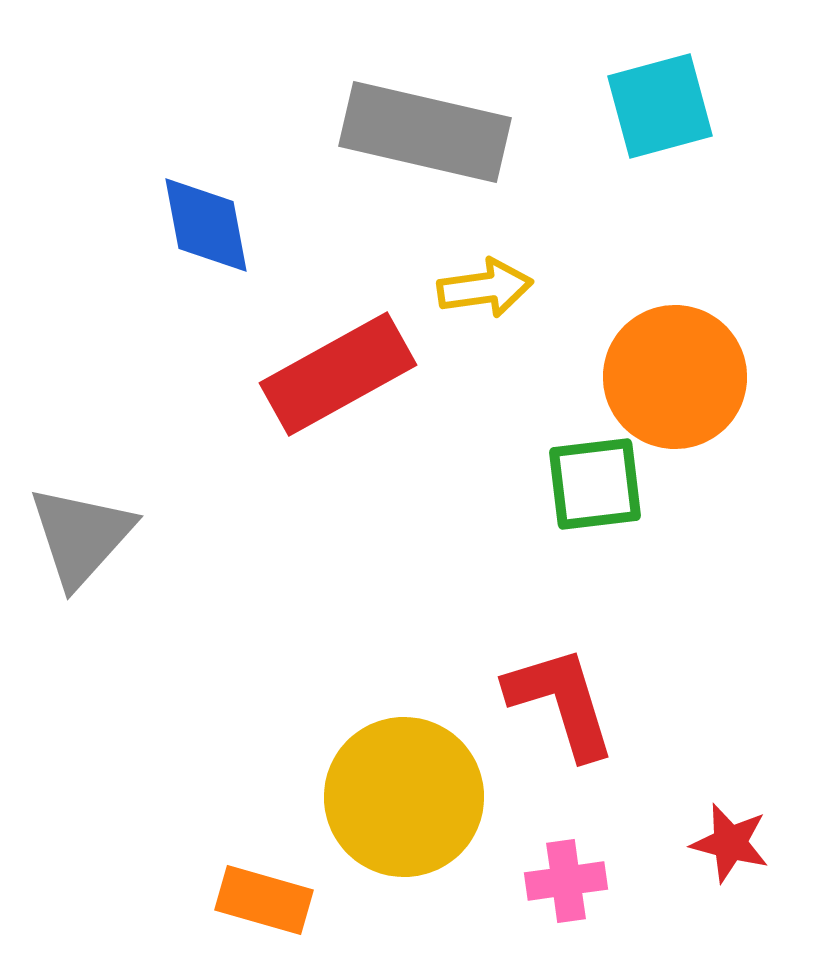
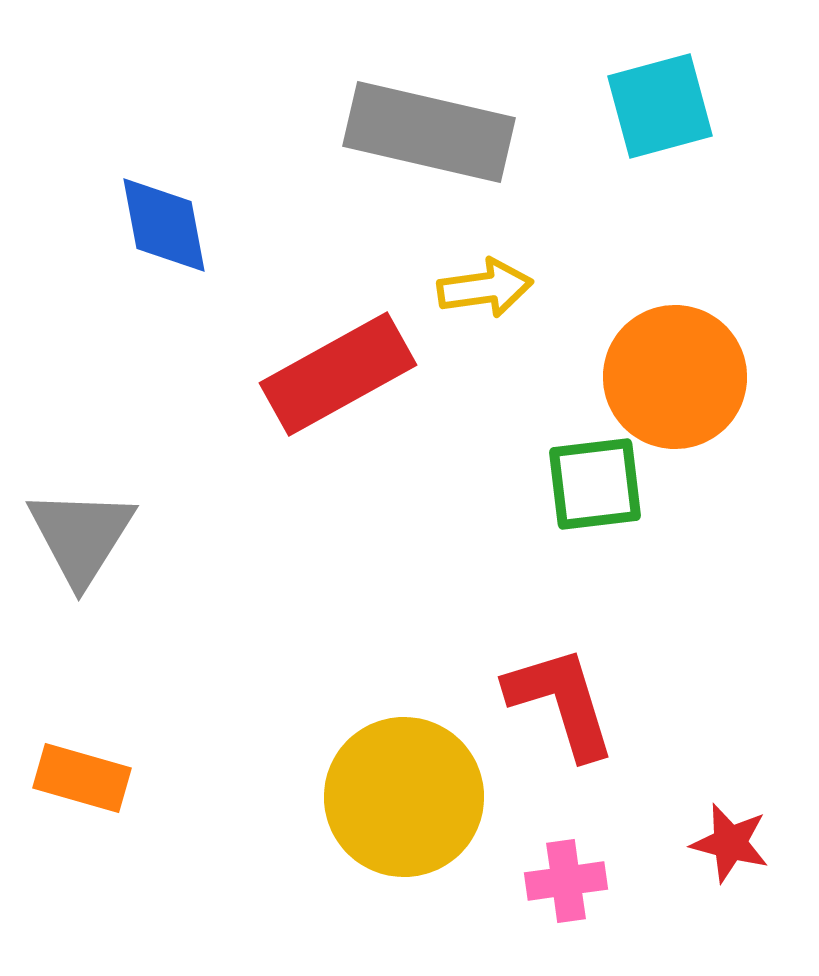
gray rectangle: moved 4 px right
blue diamond: moved 42 px left
gray triangle: rotated 10 degrees counterclockwise
orange rectangle: moved 182 px left, 122 px up
